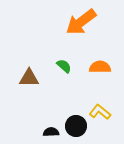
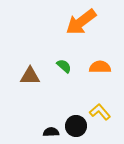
brown triangle: moved 1 px right, 2 px up
yellow L-shape: rotated 10 degrees clockwise
